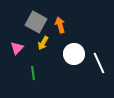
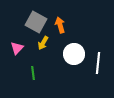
white line: moved 1 px left; rotated 30 degrees clockwise
